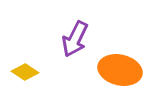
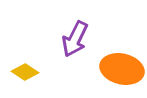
orange ellipse: moved 2 px right, 1 px up
